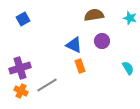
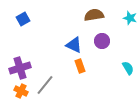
gray line: moved 2 px left; rotated 20 degrees counterclockwise
